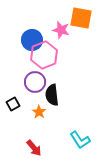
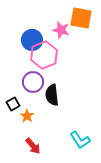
purple circle: moved 2 px left
orange star: moved 12 px left, 4 px down
red arrow: moved 1 px left, 2 px up
